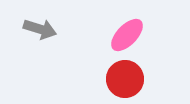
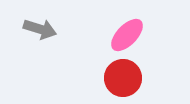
red circle: moved 2 px left, 1 px up
